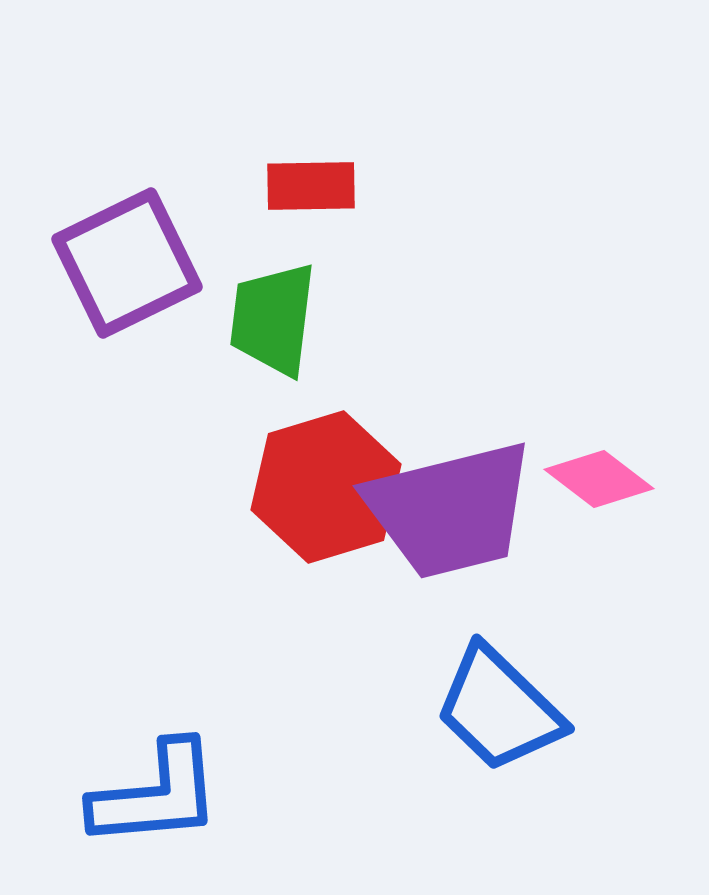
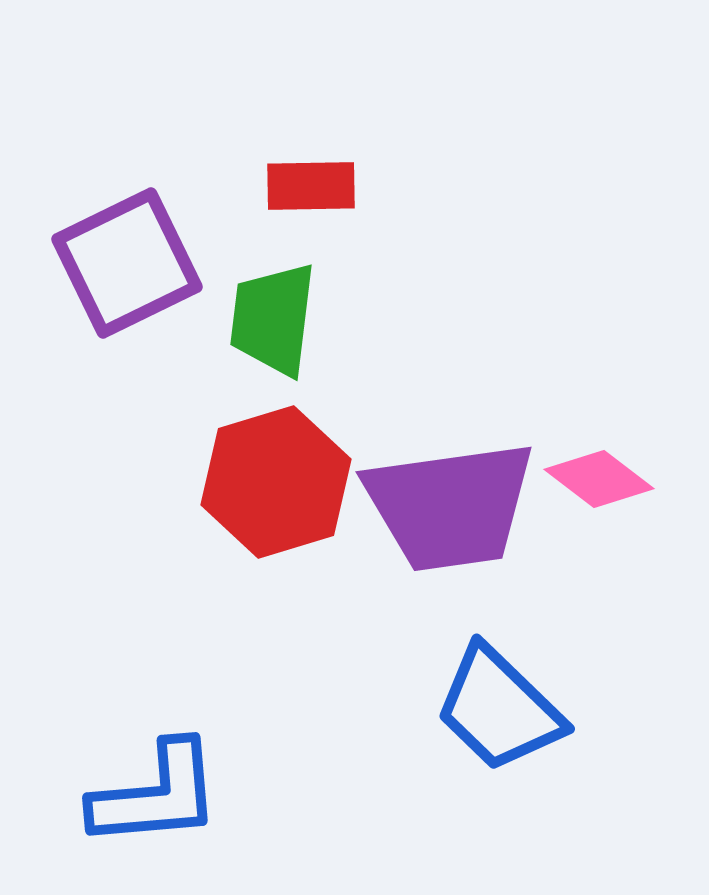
red hexagon: moved 50 px left, 5 px up
purple trapezoid: moved 4 px up; rotated 6 degrees clockwise
